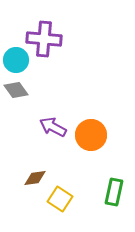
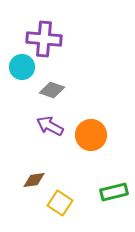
cyan circle: moved 6 px right, 7 px down
gray diamond: moved 36 px right; rotated 35 degrees counterclockwise
purple arrow: moved 3 px left, 1 px up
brown diamond: moved 1 px left, 2 px down
green rectangle: rotated 64 degrees clockwise
yellow square: moved 4 px down
